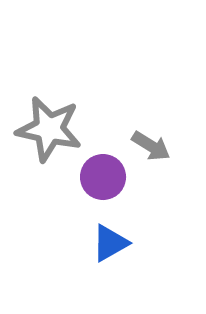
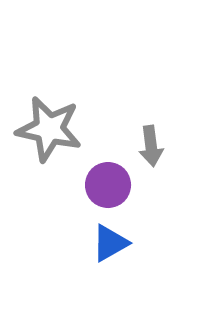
gray arrow: rotated 51 degrees clockwise
purple circle: moved 5 px right, 8 px down
